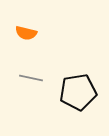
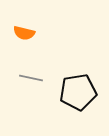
orange semicircle: moved 2 px left
